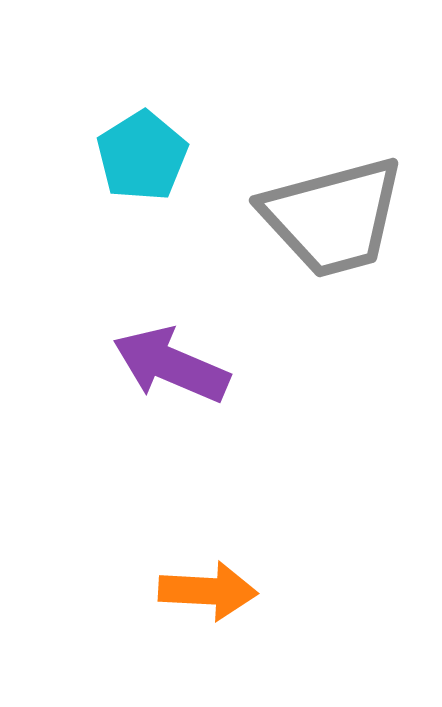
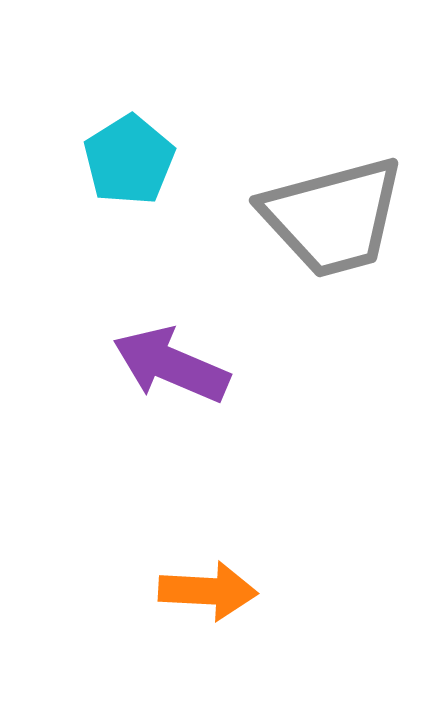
cyan pentagon: moved 13 px left, 4 px down
